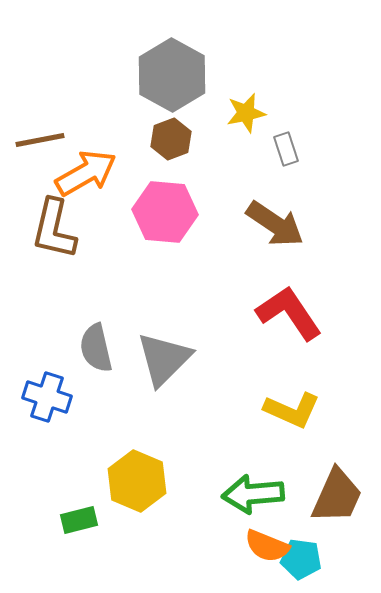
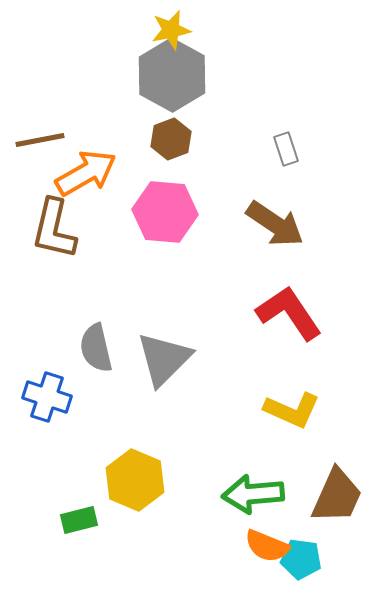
yellow star: moved 75 px left, 83 px up
yellow hexagon: moved 2 px left, 1 px up
